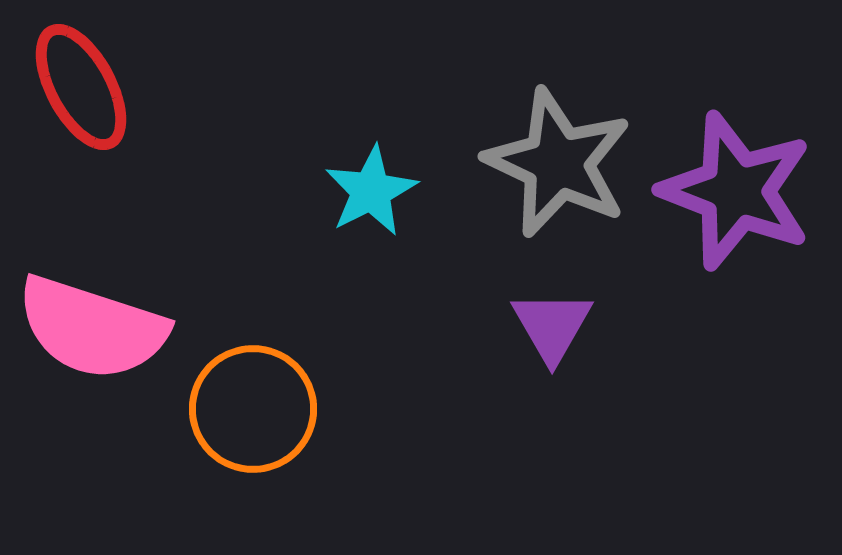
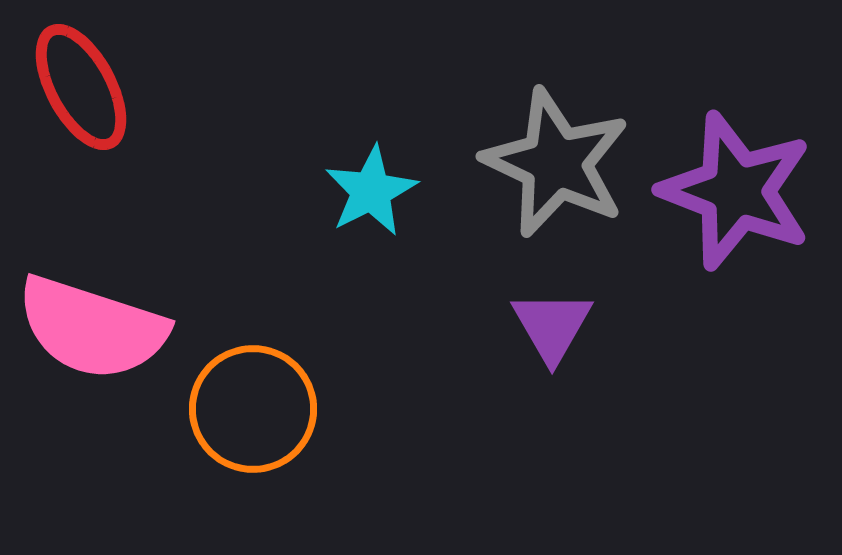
gray star: moved 2 px left
